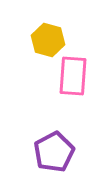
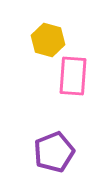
purple pentagon: rotated 6 degrees clockwise
